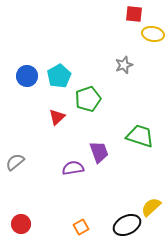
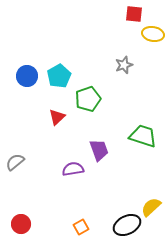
green trapezoid: moved 3 px right
purple trapezoid: moved 2 px up
purple semicircle: moved 1 px down
